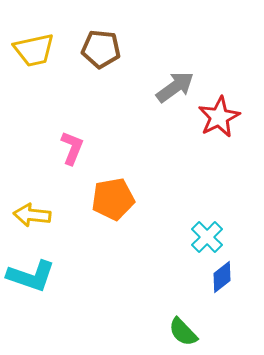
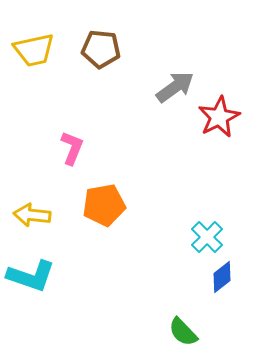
orange pentagon: moved 9 px left, 6 px down
